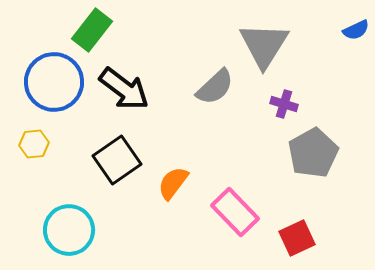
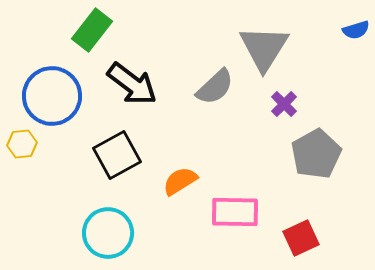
blue semicircle: rotated 8 degrees clockwise
gray triangle: moved 3 px down
blue circle: moved 2 px left, 14 px down
black arrow: moved 8 px right, 5 px up
purple cross: rotated 28 degrees clockwise
yellow hexagon: moved 12 px left
gray pentagon: moved 3 px right, 1 px down
black square: moved 5 px up; rotated 6 degrees clockwise
orange semicircle: moved 7 px right, 2 px up; rotated 21 degrees clockwise
pink rectangle: rotated 45 degrees counterclockwise
cyan circle: moved 39 px right, 3 px down
red square: moved 4 px right
